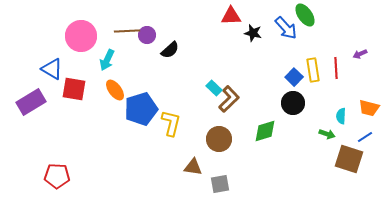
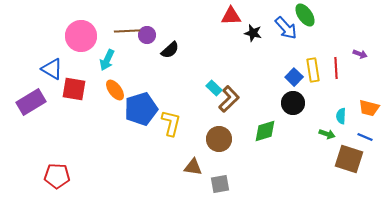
purple arrow: rotated 136 degrees counterclockwise
blue line: rotated 56 degrees clockwise
